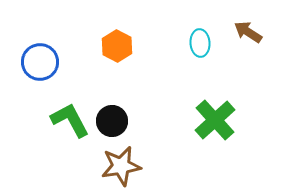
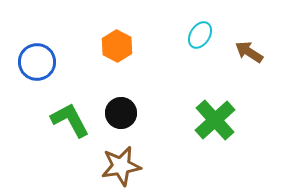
brown arrow: moved 1 px right, 20 px down
cyan ellipse: moved 8 px up; rotated 36 degrees clockwise
blue circle: moved 3 px left
black circle: moved 9 px right, 8 px up
